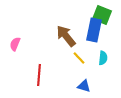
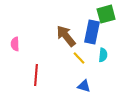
green square: moved 4 px right, 1 px up; rotated 36 degrees counterclockwise
blue rectangle: moved 2 px left, 2 px down
pink semicircle: rotated 24 degrees counterclockwise
cyan semicircle: moved 3 px up
red line: moved 3 px left
